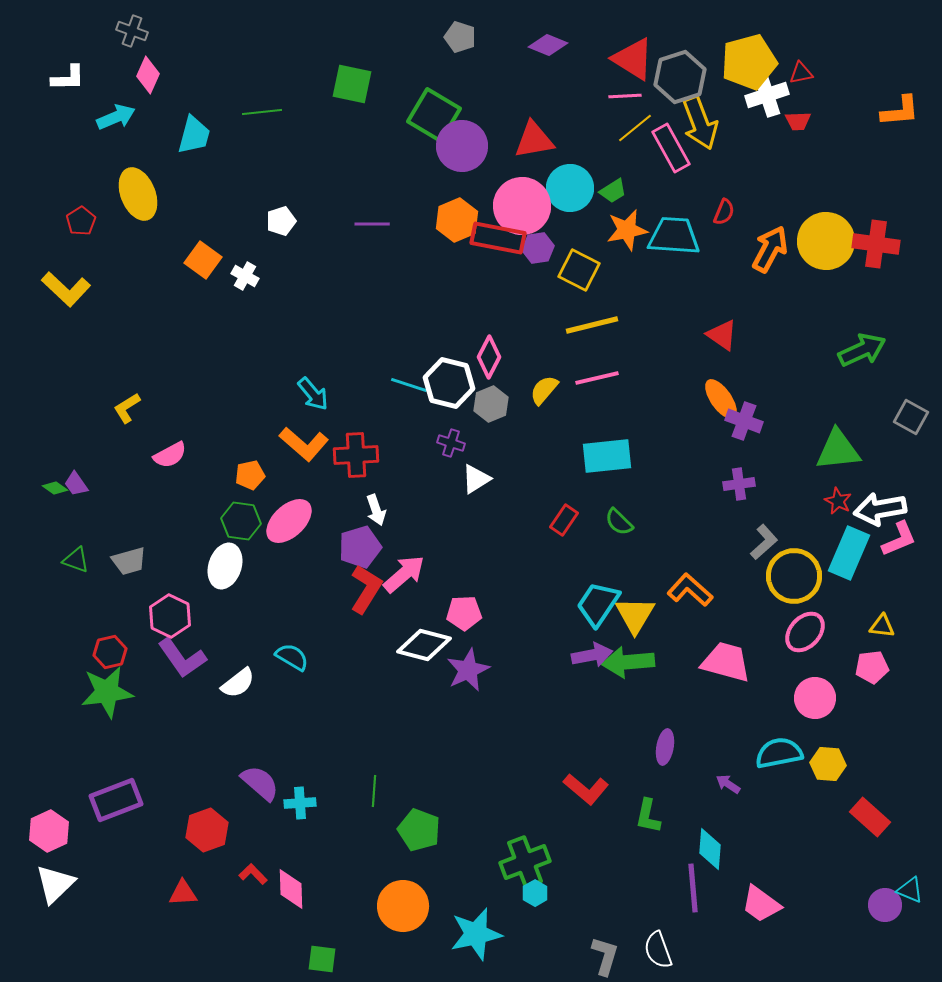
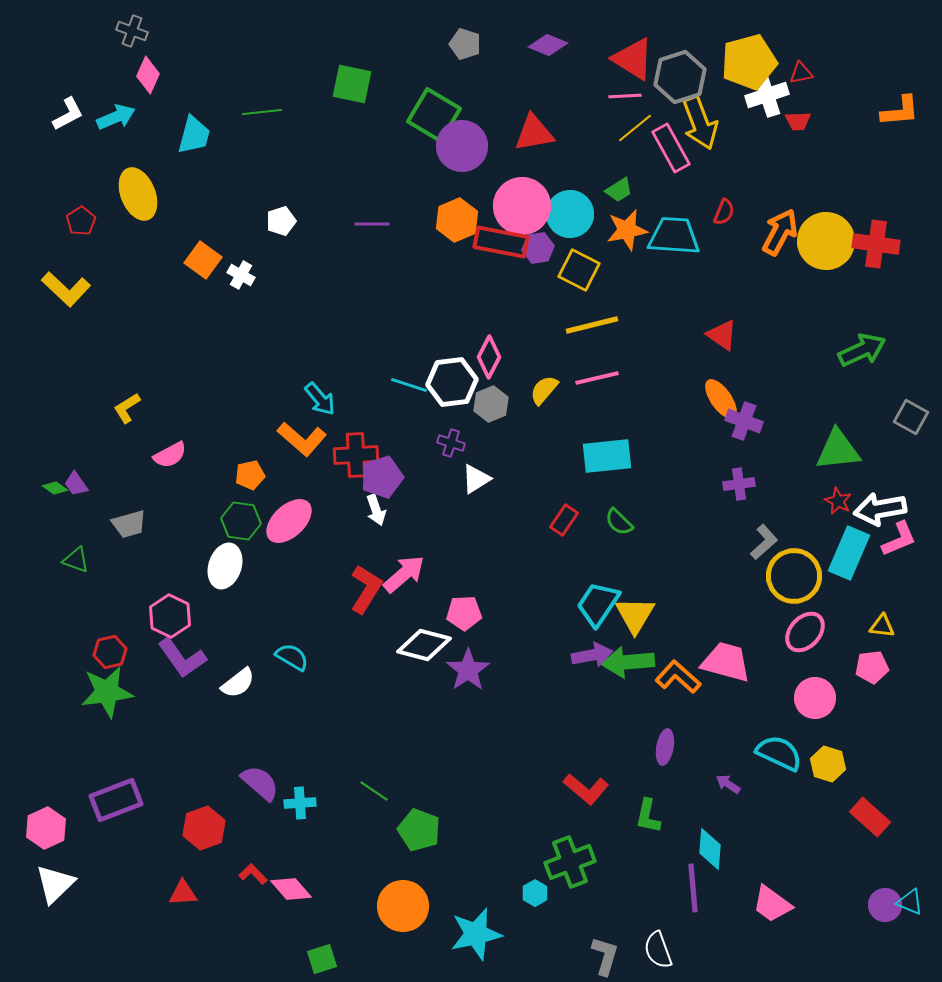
gray pentagon at (460, 37): moved 5 px right, 7 px down
white L-shape at (68, 78): moved 36 px down; rotated 27 degrees counterclockwise
red triangle at (534, 140): moved 7 px up
cyan circle at (570, 188): moved 26 px down
green trapezoid at (613, 191): moved 6 px right, 1 px up
red rectangle at (498, 238): moved 3 px right, 4 px down
orange arrow at (770, 249): moved 10 px right, 17 px up
white cross at (245, 276): moved 4 px left, 1 px up
white hexagon at (449, 383): moved 3 px right, 1 px up; rotated 21 degrees counterclockwise
cyan arrow at (313, 394): moved 7 px right, 5 px down
orange L-shape at (304, 444): moved 2 px left, 5 px up
purple pentagon at (360, 547): moved 22 px right, 70 px up
gray trapezoid at (129, 561): moved 37 px up
orange L-shape at (690, 590): moved 12 px left, 87 px down
purple star at (468, 670): rotated 9 degrees counterclockwise
cyan semicircle at (779, 753): rotated 36 degrees clockwise
yellow hexagon at (828, 764): rotated 12 degrees clockwise
green line at (374, 791): rotated 60 degrees counterclockwise
red hexagon at (207, 830): moved 3 px left, 2 px up
pink hexagon at (49, 831): moved 3 px left, 3 px up
green cross at (525, 862): moved 45 px right
pink diamond at (291, 889): rotated 39 degrees counterclockwise
cyan triangle at (910, 890): moved 12 px down
pink trapezoid at (761, 904): moved 11 px right
green square at (322, 959): rotated 24 degrees counterclockwise
